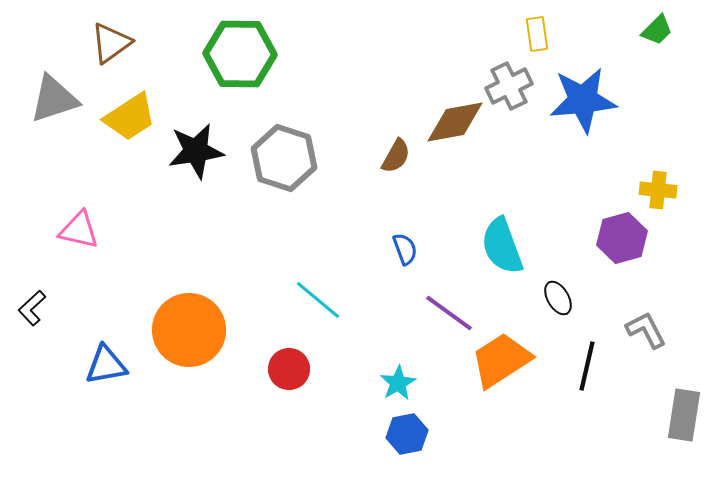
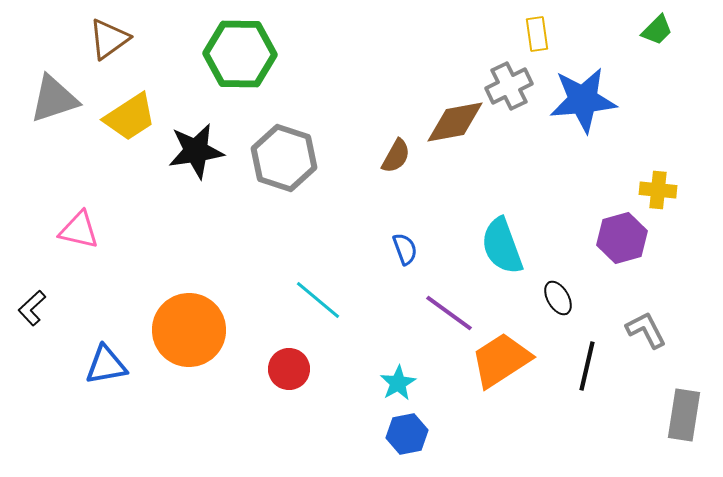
brown triangle: moved 2 px left, 4 px up
